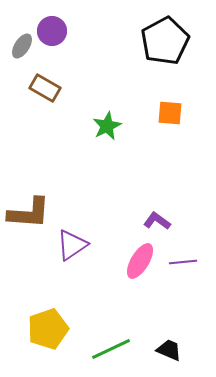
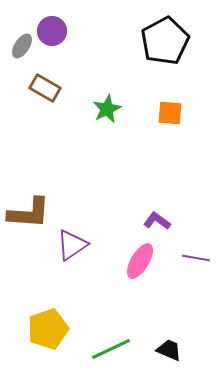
green star: moved 17 px up
purple line: moved 13 px right, 4 px up; rotated 16 degrees clockwise
